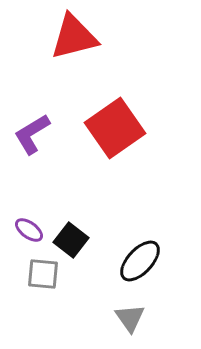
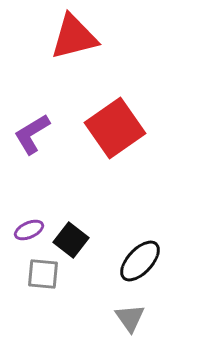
purple ellipse: rotated 60 degrees counterclockwise
